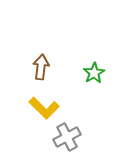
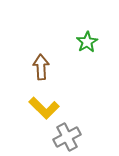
brown arrow: rotated 10 degrees counterclockwise
green star: moved 7 px left, 31 px up
